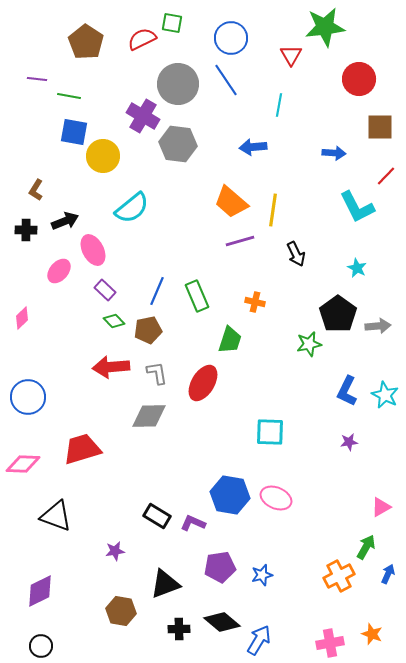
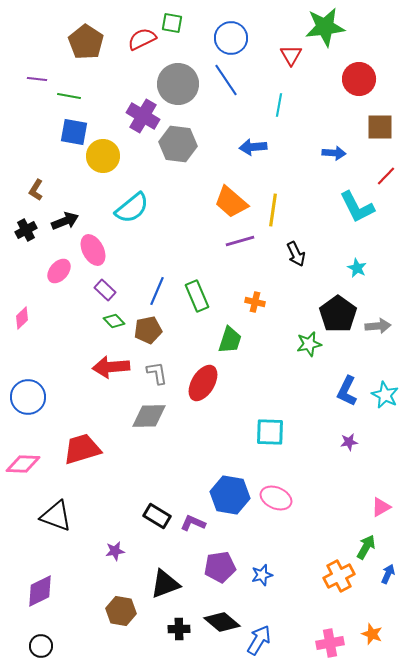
black cross at (26, 230): rotated 30 degrees counterclockwise
